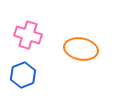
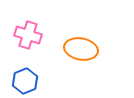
blue hexagon: moved 2 px right, 6 px down
